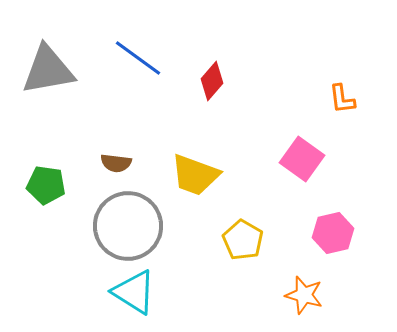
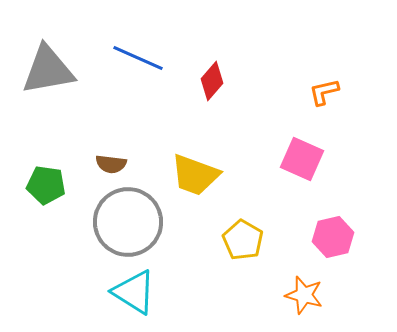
blue line: rotated 12 degrees counterclockwise
orange L-shape: moved 18 px left, 7 px up; rotated 84 degrees clockwise
pink square: rotated 12 degrees counterclockwise
brown semicircle: moved 5 px left, 1 px down
gray circle: moved 4 px up
pink hexagon: moved 4 px down
